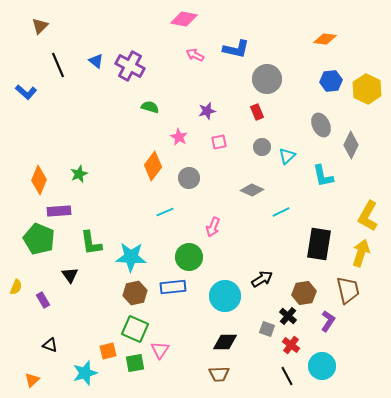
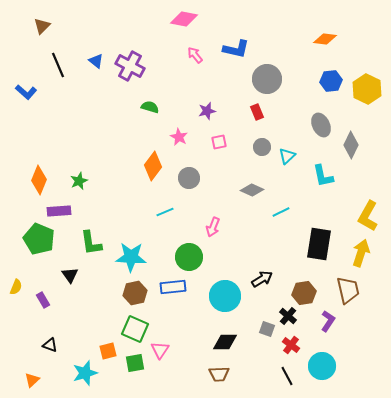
brown triangle at (40, 26): moved 2 px right
pink arrow at (195, 55): rotated 24 degrees clockwise
green star at (79, 174): moved 7 px down
